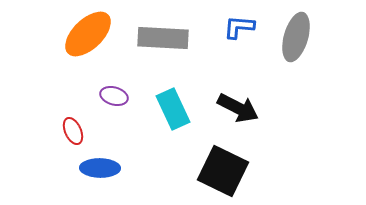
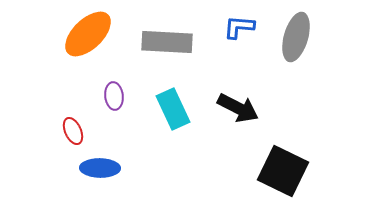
gray rectangle: moved 4 px right, 4 px down
purple ellipse: rotated 68 degrees clockwise
black square: moved 60 px right
